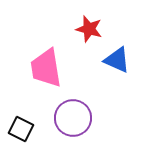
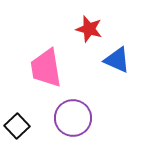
black square: moved 4 px left, 3 px up; rotated 20 degrees clockwise
